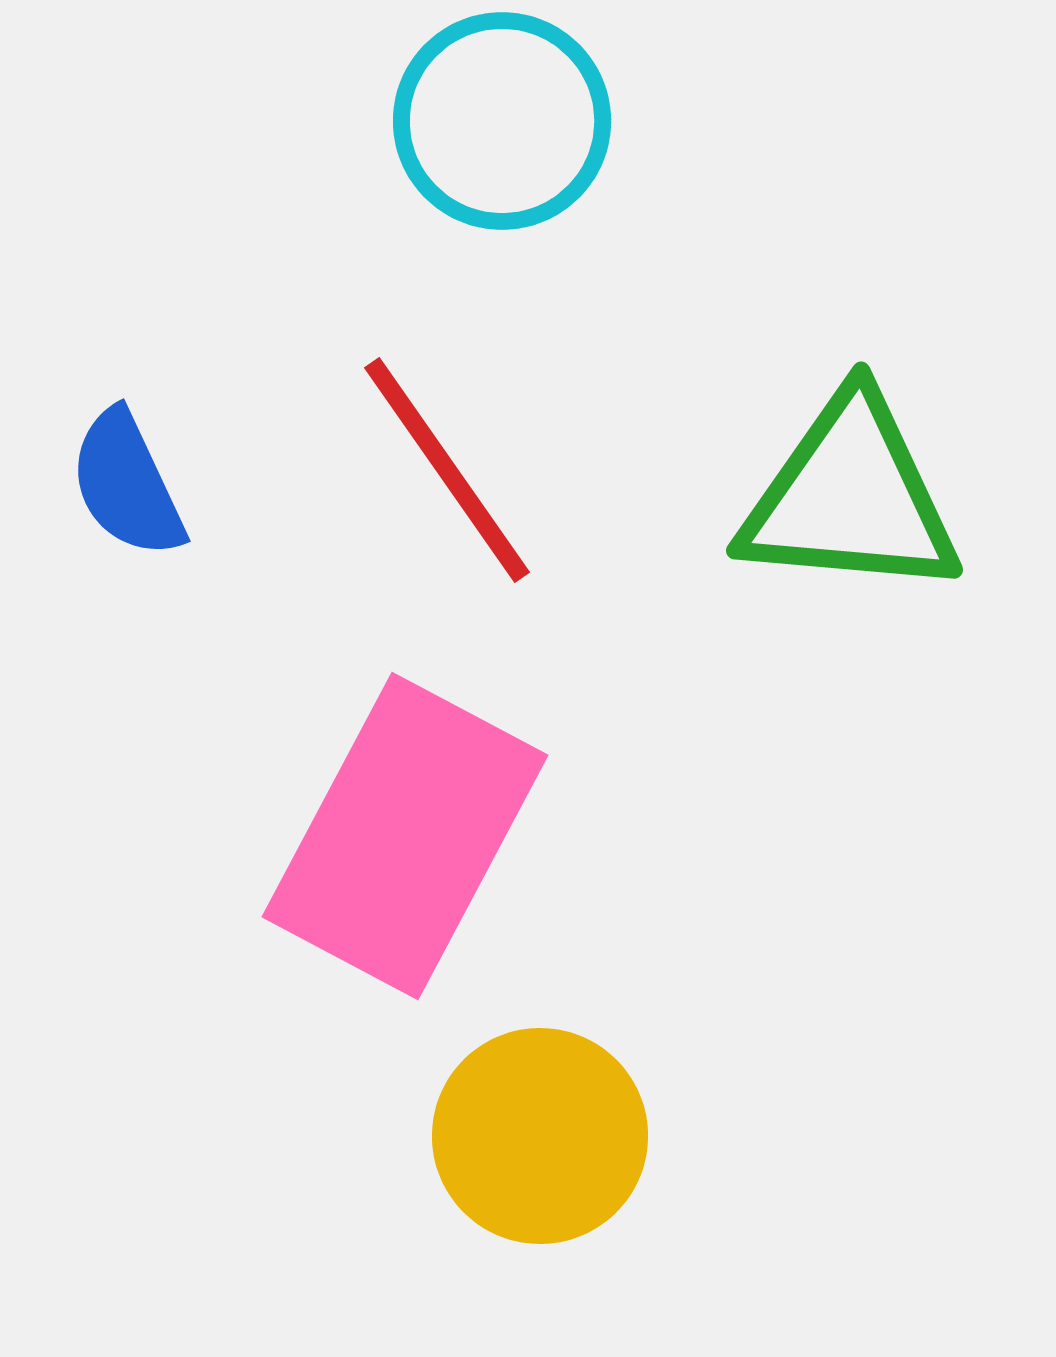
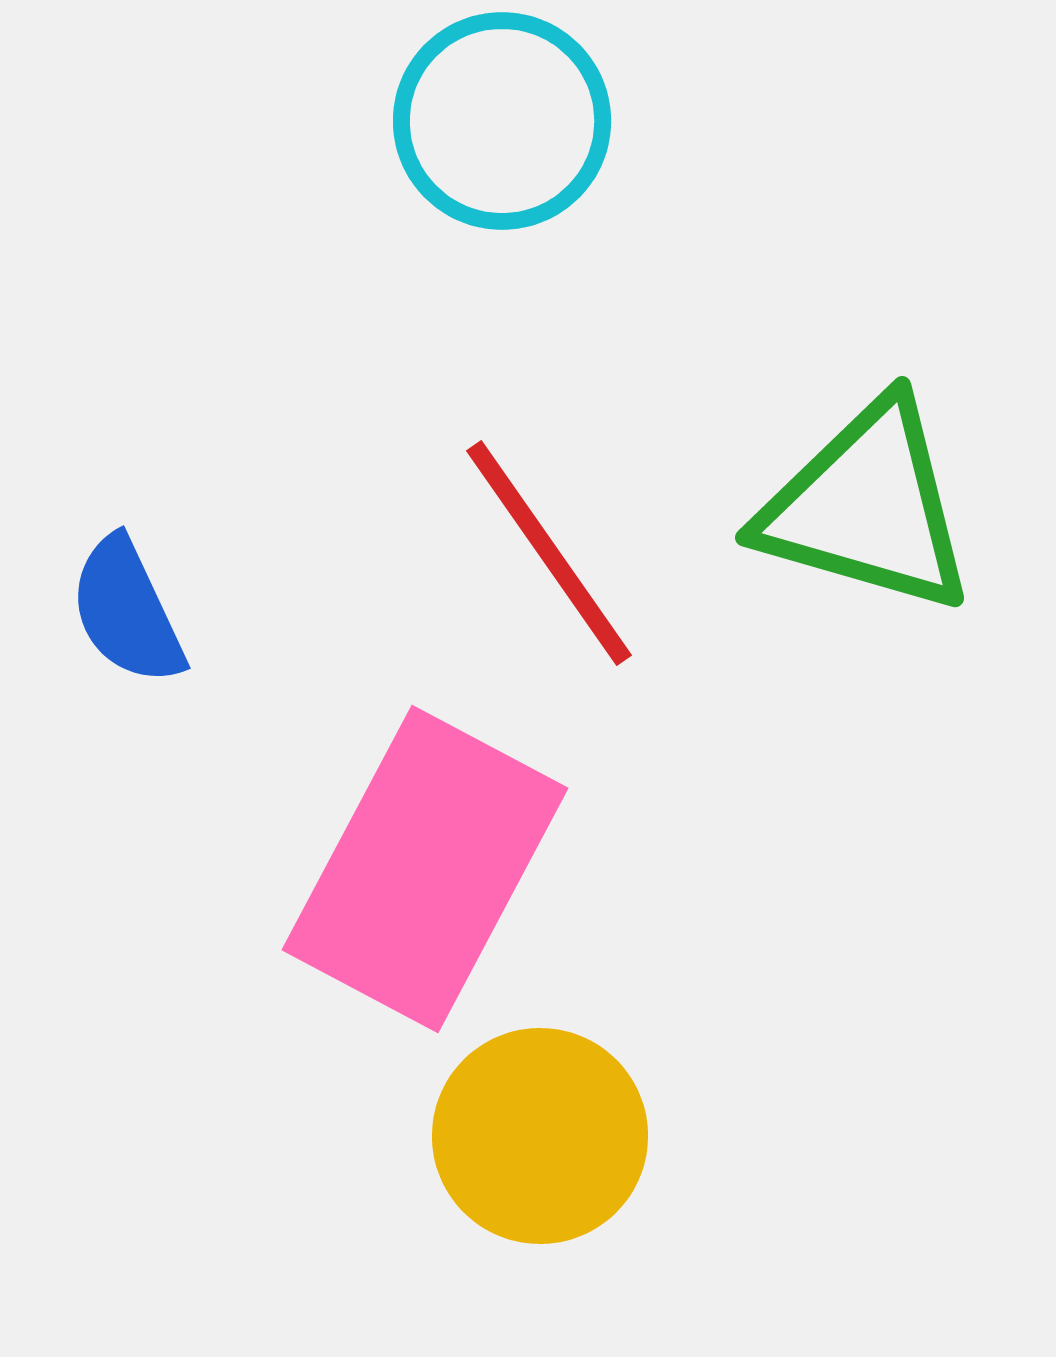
red line: moved 102 px right, 83 px down
blue semicircle: moved 127 px down
green triangle: moved 17 px right, 10 px down; rotated 11 degrees clockwise
pink rectangle: moved 20 px right, 33 px down
